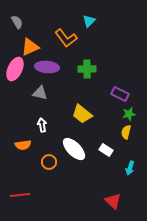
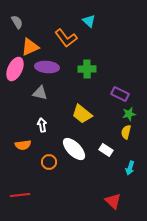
cyan triangle: rotated 32 degrees counterclockwise
